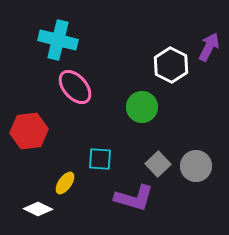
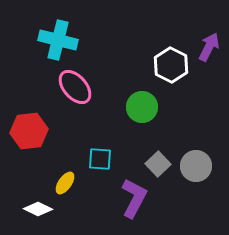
purple L-shape: rotated 78 degrees counterclockwise
